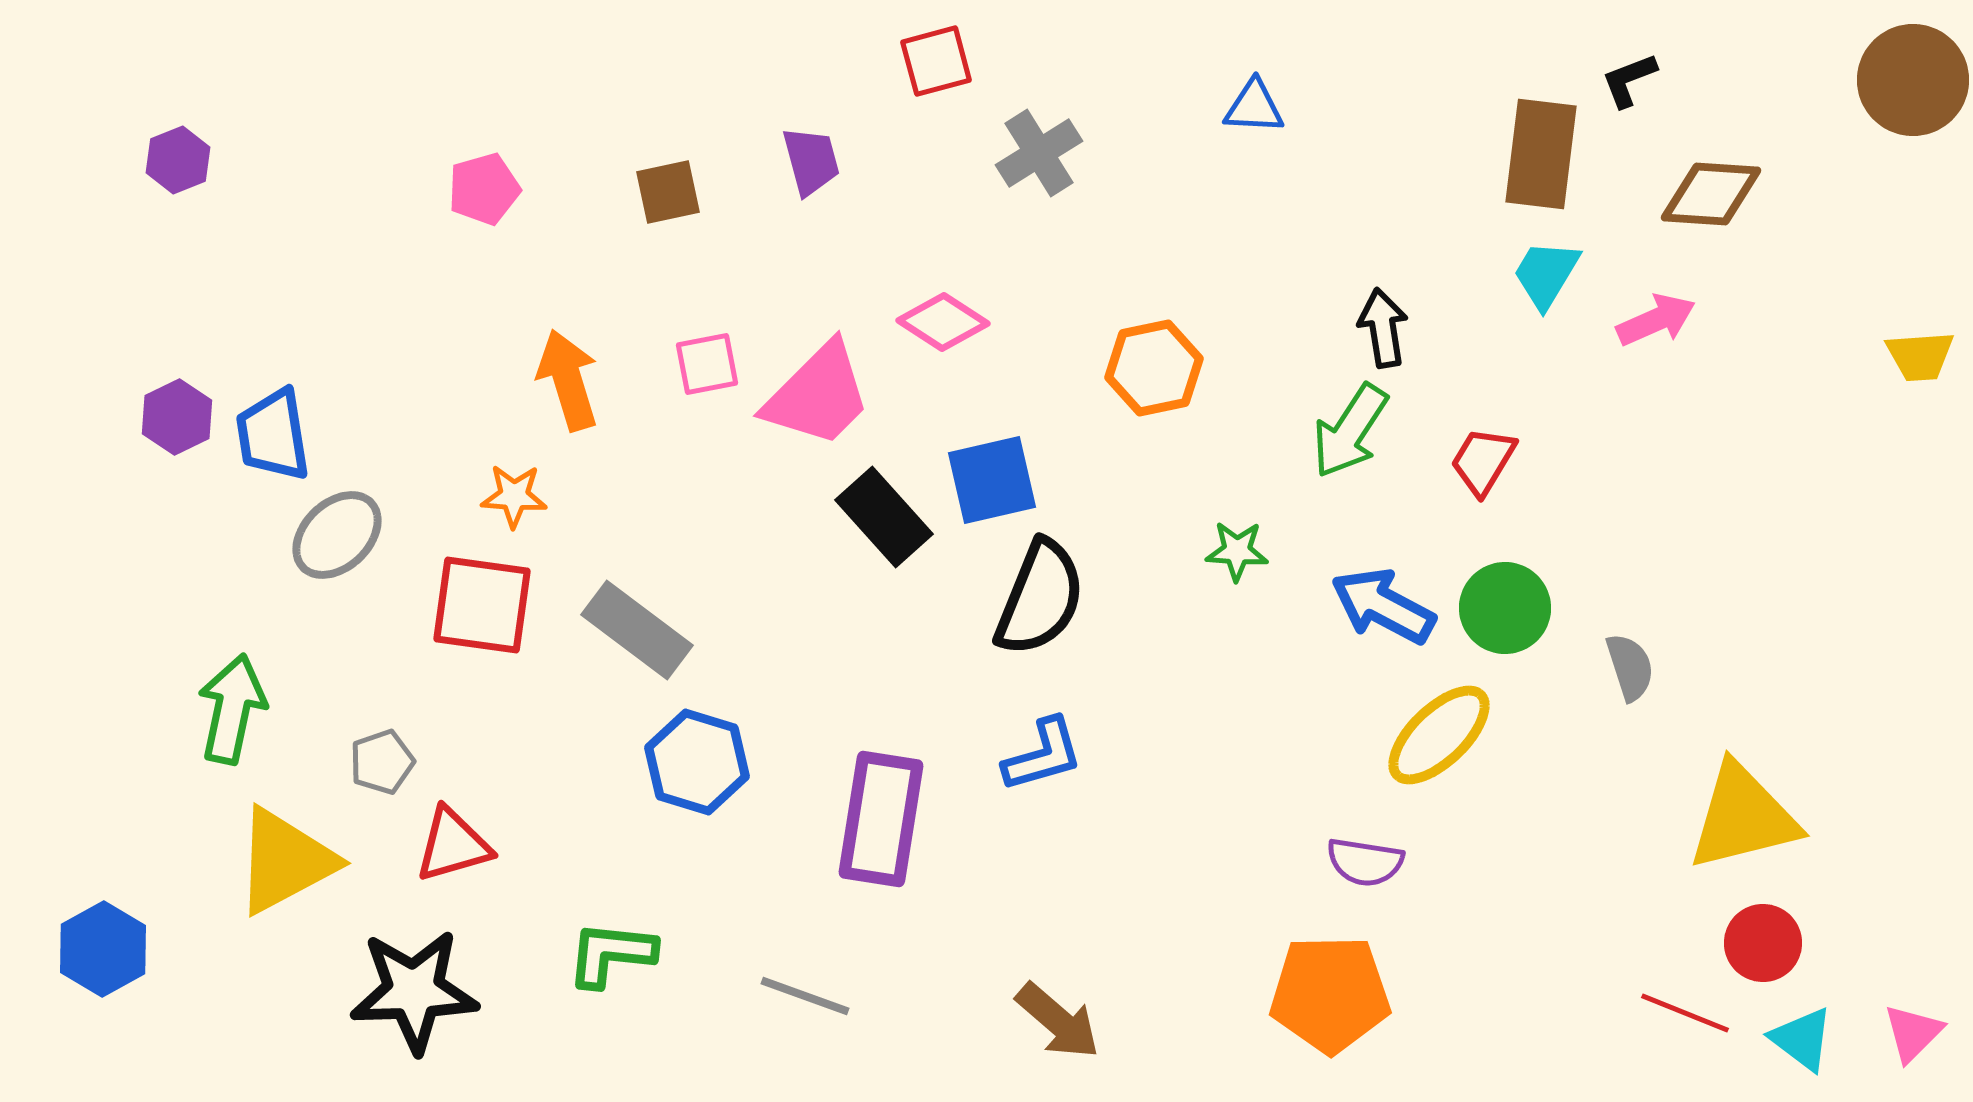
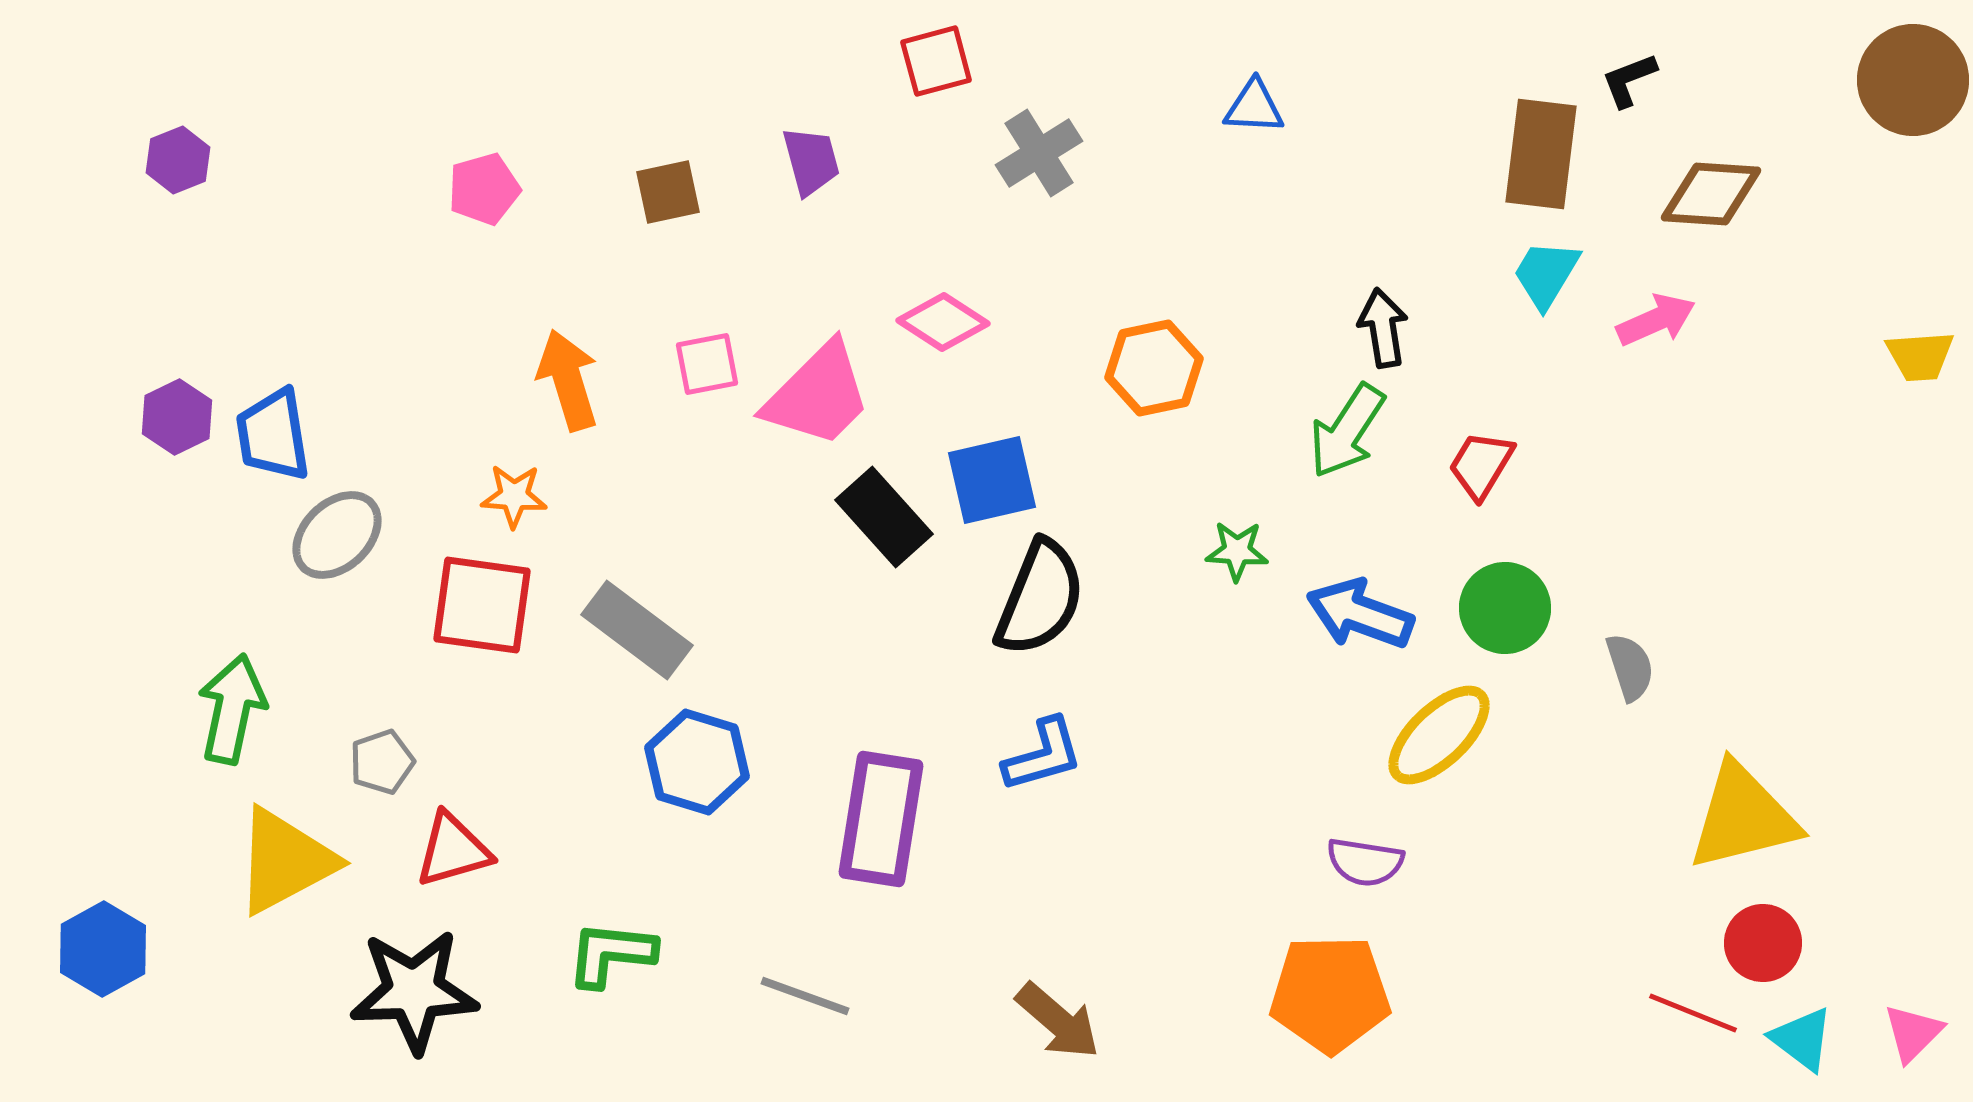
green arrow at (1350, 431): moved 3 px left
red trapezoid at (1483, 461): moved 2 px left, 4 px down
blue arrow at (1383, 606): moved 23 px left, 8 px down; rotated 8 degrees counterclockwise
red triangle at (453, 845): moved 5 px down
red line at (1685, 1013): moved 8 px right
